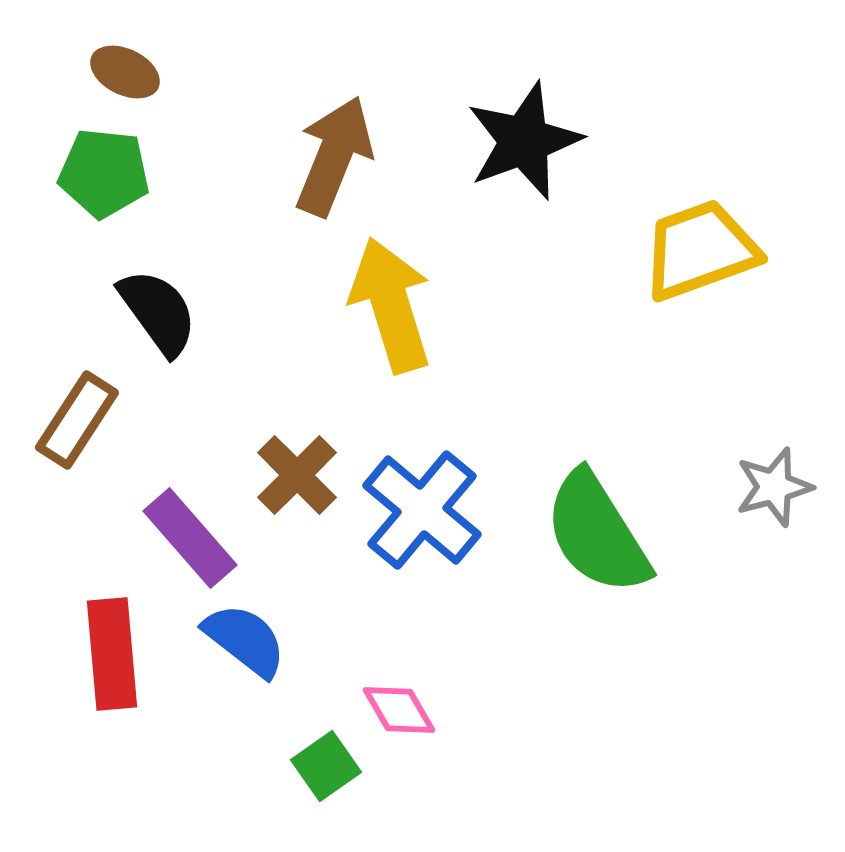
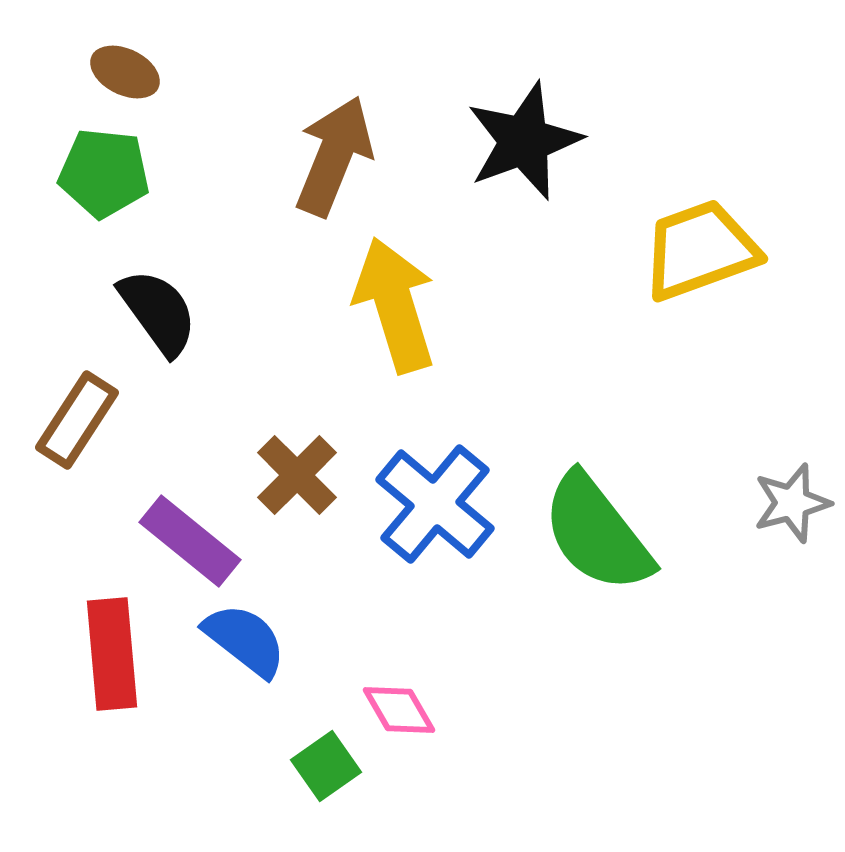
yellow arrow: moved 4 px right
gray star: moved 18 px right, 16 px down
blue cross: moved 13 px right, 6 px up
green semicircle: rotated 6 degrees counterclockwise
purple rectangle: moved 3 px down; rotated 10 degrees counterclockwise
